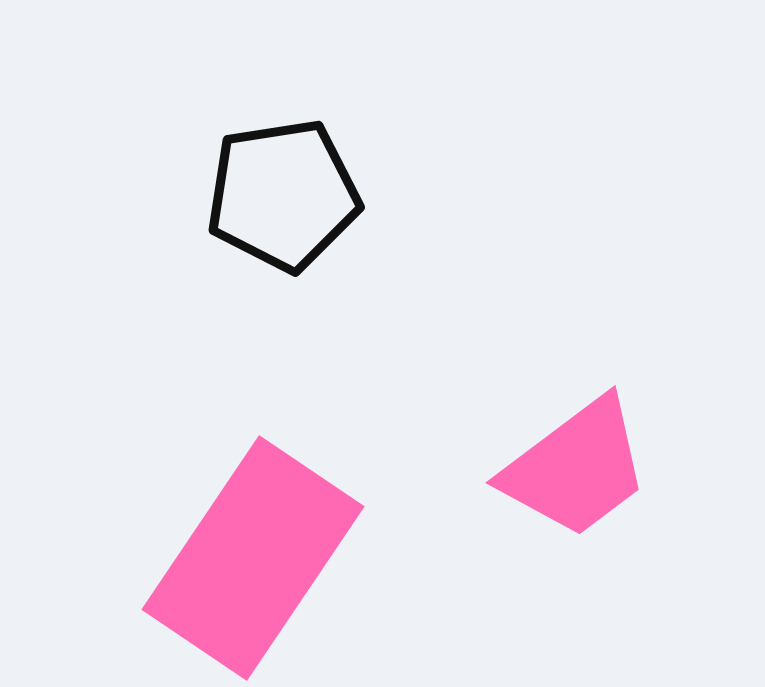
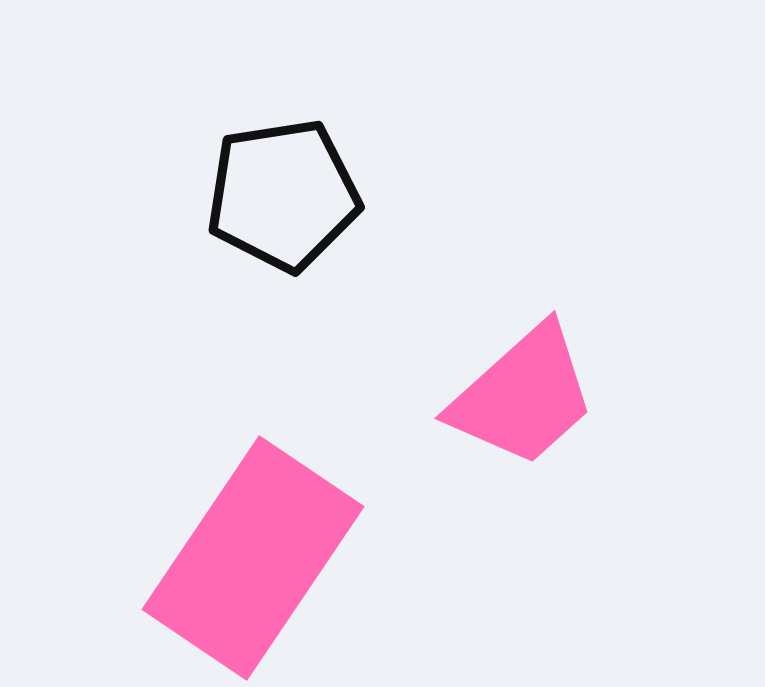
pink trapezoid: moved 53 px left, 72 px up; rotated 5 degrees counterclockwise
